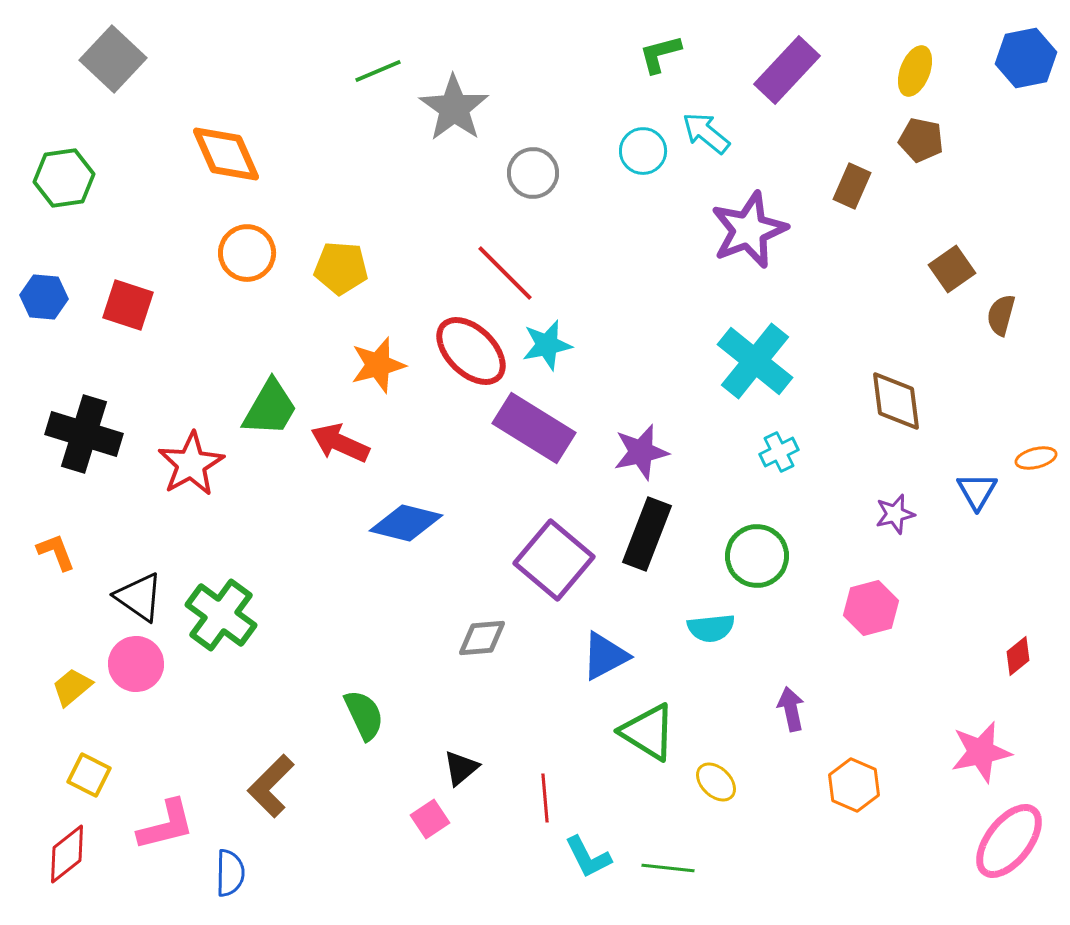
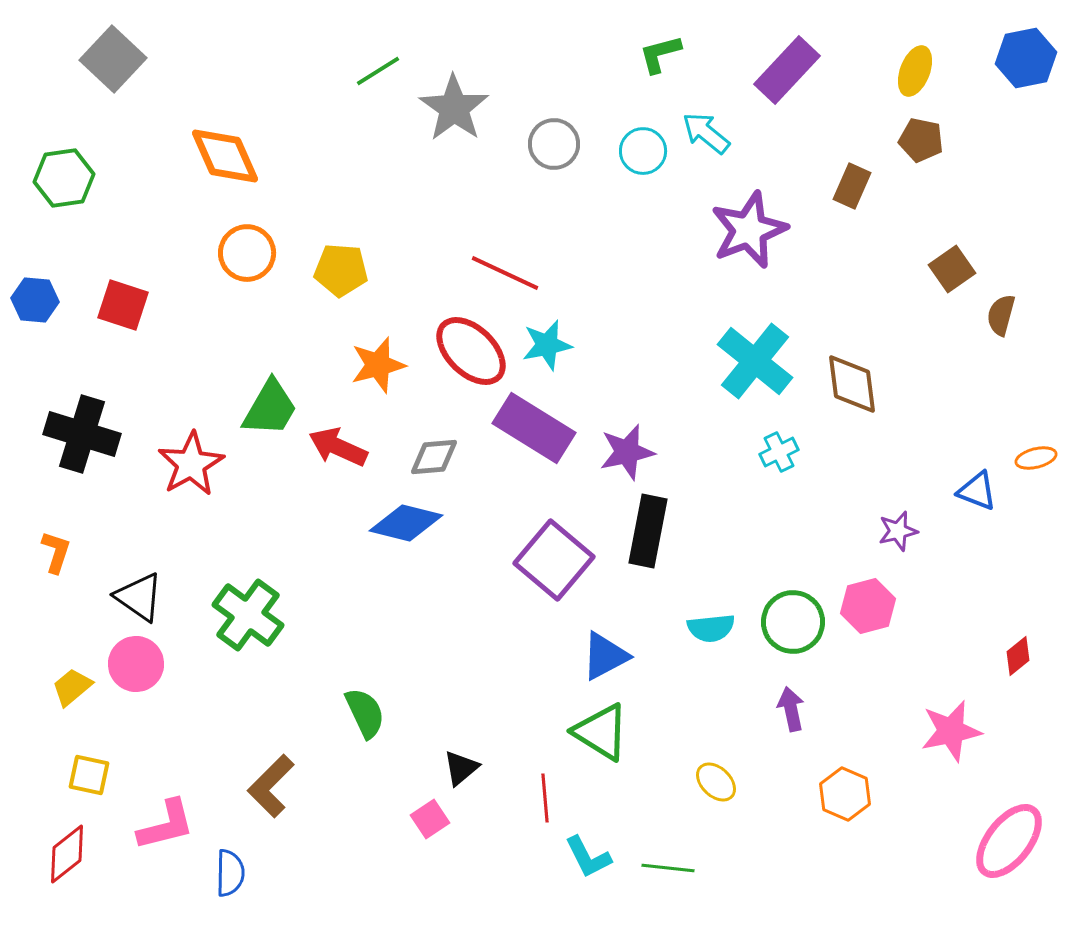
green line at (378, 71): rotated 9 degrees counterclockwise
orange diamond at (226, 154): moved 1 px left, 2 px down
gray circle at (533, 173): moved 21 px right, 29 px up
yellow pentagon at (341, 268): moved 2 px down
red line at (505, 273): rotated 20 degrees counterclockwise
blue hexagon at (44, 297): moved 9 px left, 3 px down
red square at (128, 305): moved 5 px left
brown diamond at (896, 401): moved 44 px left, 17 px up
black cross at (84, 434): moved 2 px left
red arrow at (340, 443): moved 2 px left, 4 px down
purple star at (641, 452): moved 14 px left
blue triangle at (977, 491): rotated 39 degrees counterclockwise
purple star at (895, 514): moved 3 px right, 17 px down
black rectangle at (647, 534): moved 1 px right, 3 px up; rotated 10 degrees counterclockwise
orange L-shape at (56, 552): rotated 39 degrees clockwise
green circle at (757, 556): moved 36 px right, 66 px down
pink hexagon at (871, 608): moved 3 px left, 2 px up
green cross at (221, 615): moved 27 px right
gray diamond at (482, 638): moved 48 px left, 181 px up
green semicircle at (364, 715): moved 1 px right, 2 px up
green triangle at (648, 732): moved 47 px left
pink star at (981, 752): moved 30 px left, 21 px up
yellow square at (89, 775): rotated 15 degrees counterclockwise
orange hexagon at (854, 785): moved 9 px left, 9 px down
